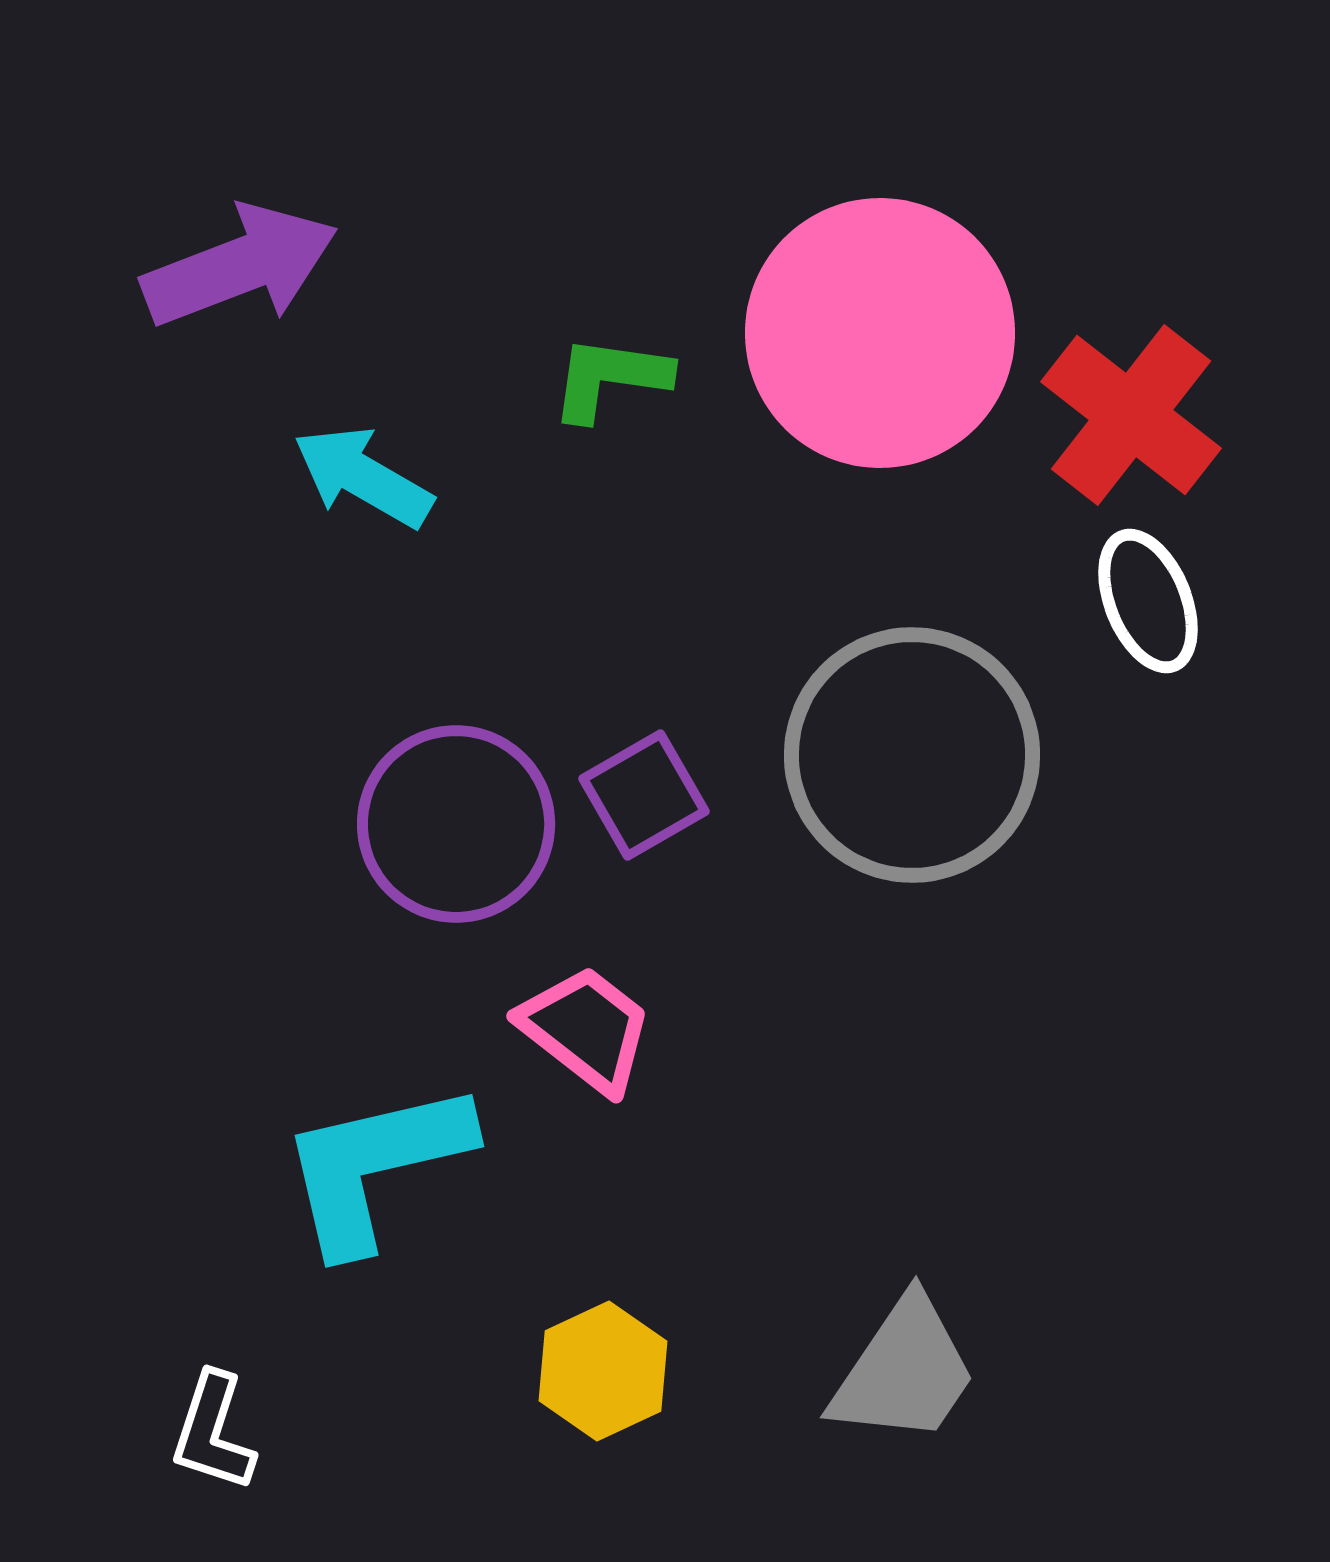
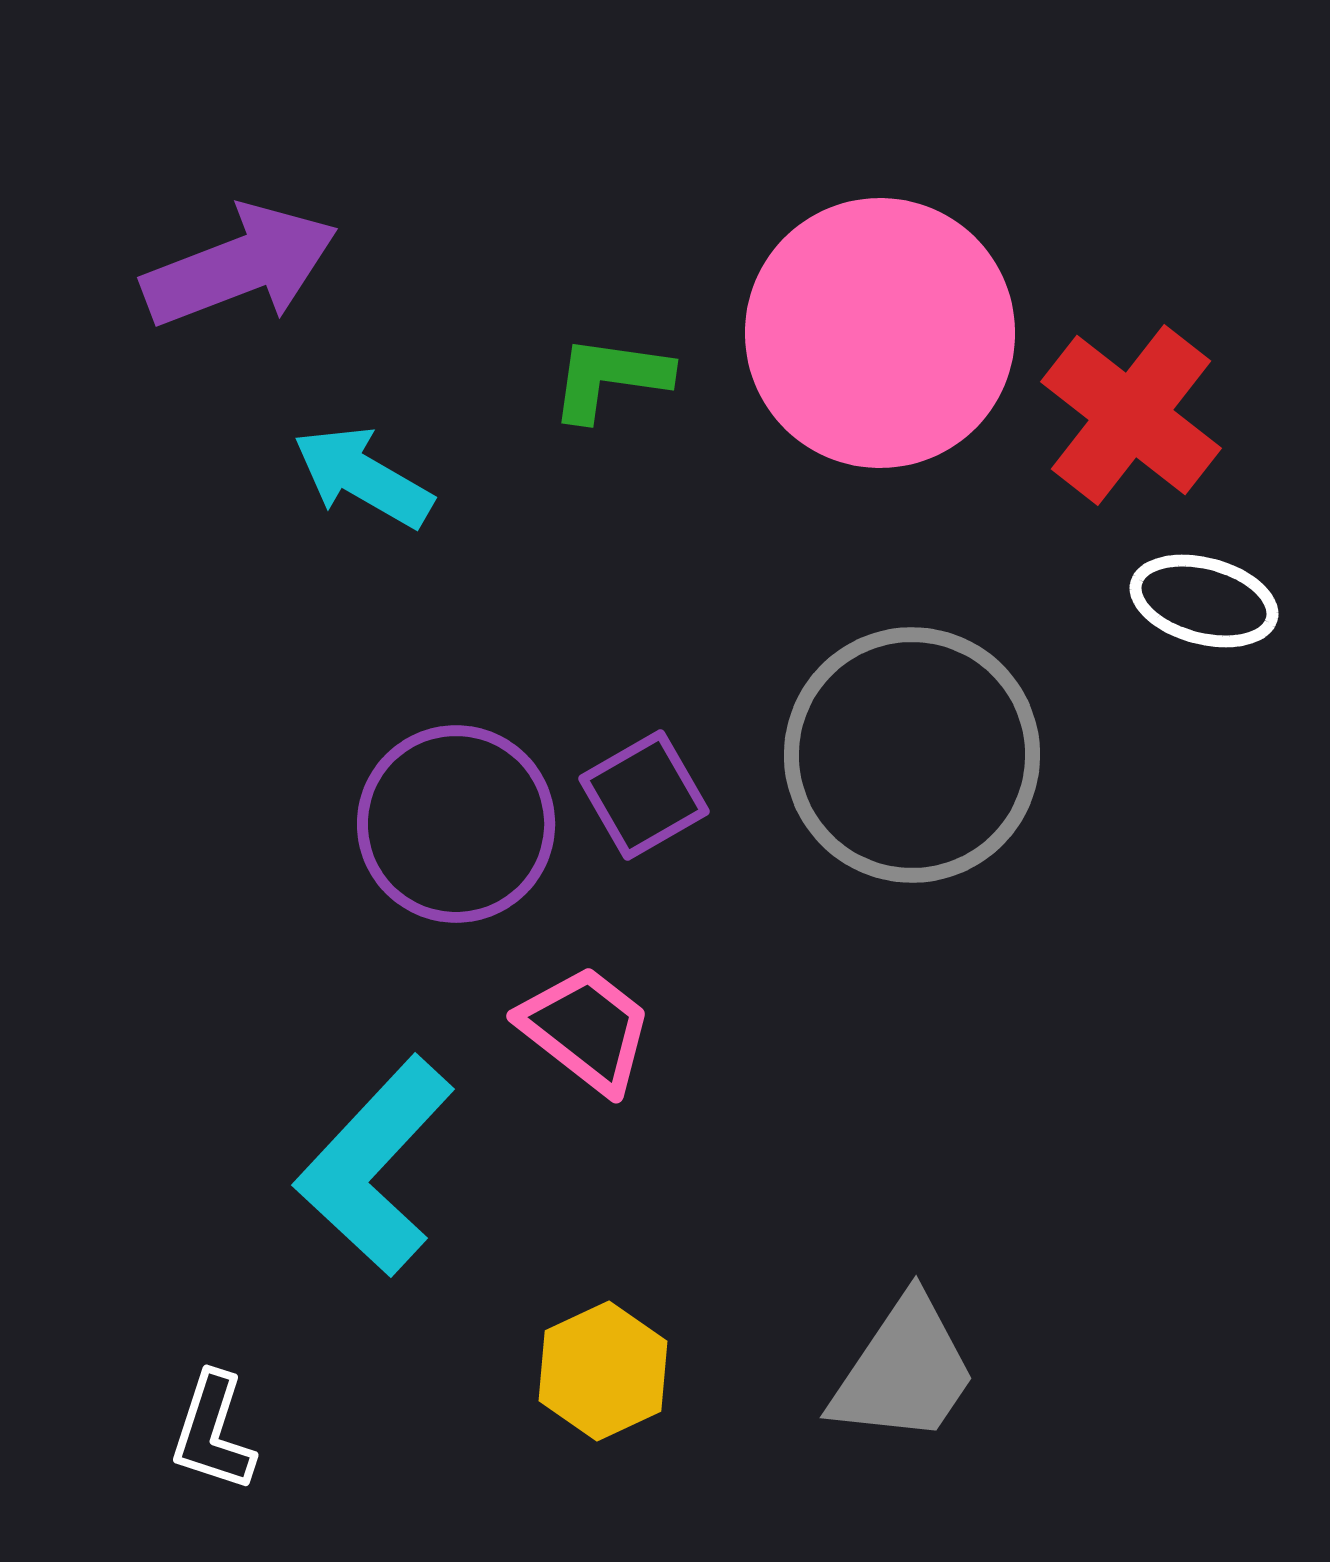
white ellipse: moved 56 px right; rotated 53 degrees counterclockwise
cyan L-shape: rotated 34 degrees counterclockwise
